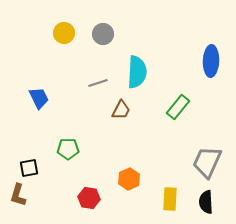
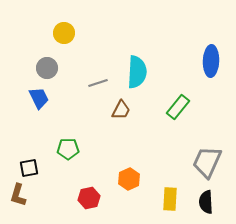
gray circle: moved 56 px left, 34 px down
red hexagon: rotated 20 degrees counterclockwise
